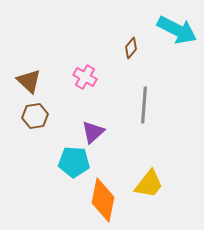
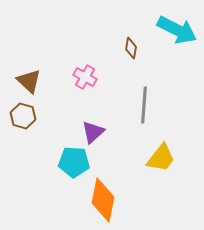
brown diamond: rotated 30 degrees counterclockwise
brown hexagon: moved 12 px left; rotated 25 degrees clockwise
yellow trapezoid: moved 12 px right, 26 px up
